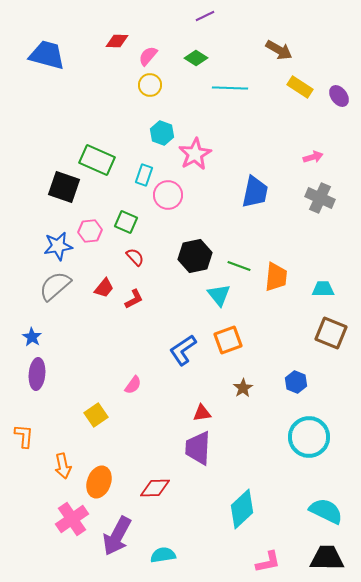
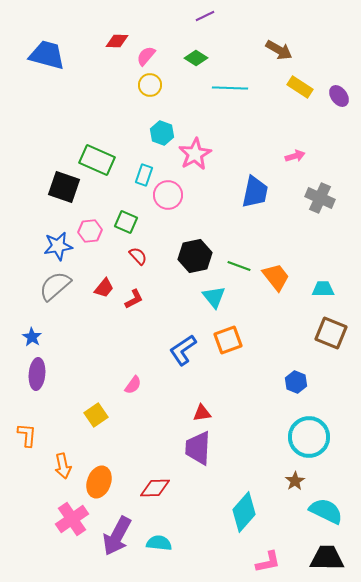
pink semicircle at (148, 56): moved 2 px left
pink arrow at (313, 157): moved 18 px left, 1 px up
red semicircle at (135, 257): moved 3 px right, 1 px up
orange trapezoid at (276, 277): rotated 44 degrees counterclockwise
cyan triangle at (219, 295): moved 5 px left, 2 px down
brown star at (243, 388): moved 52 px right, 93 px down
orange L-shape at (24, 436): moved 3 px right, 1 px up
cyan diamond at (242, 509): moved 2 px right, 3 px down; rotated 6 degrees counterclockwise
cyan semicircle at (163, 555): moved 4 px left, 12 px up; rotated 15 degrees clockwise
